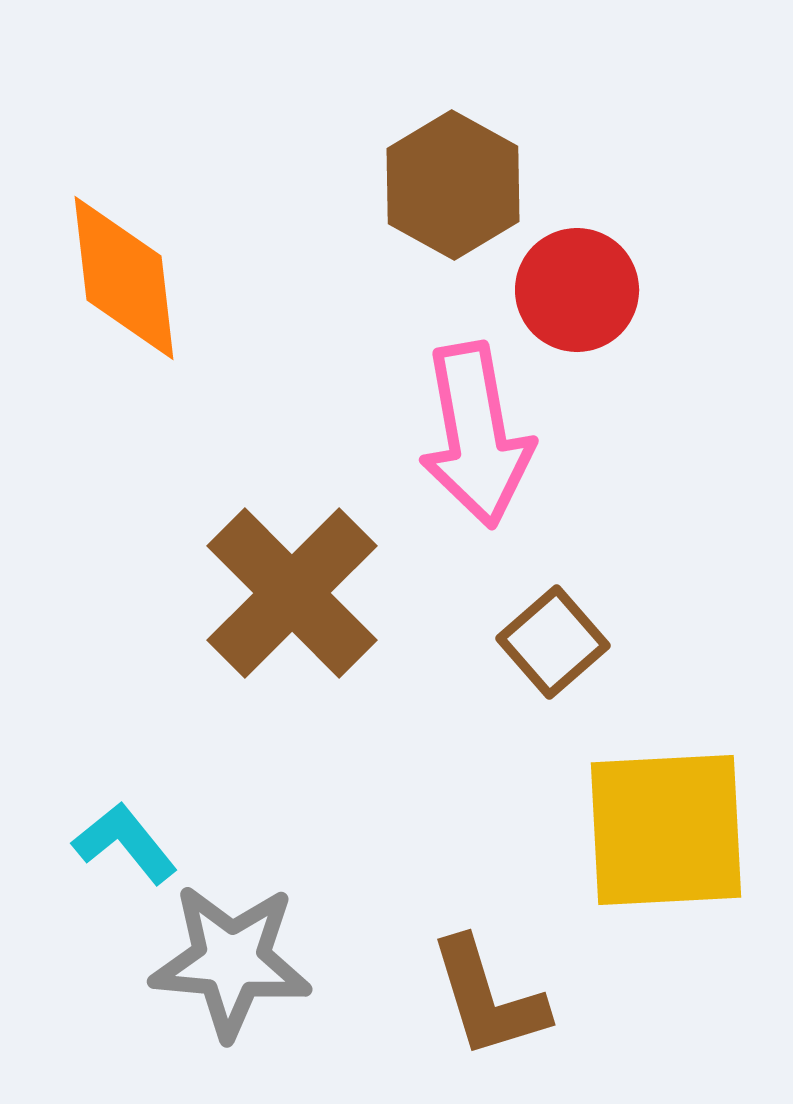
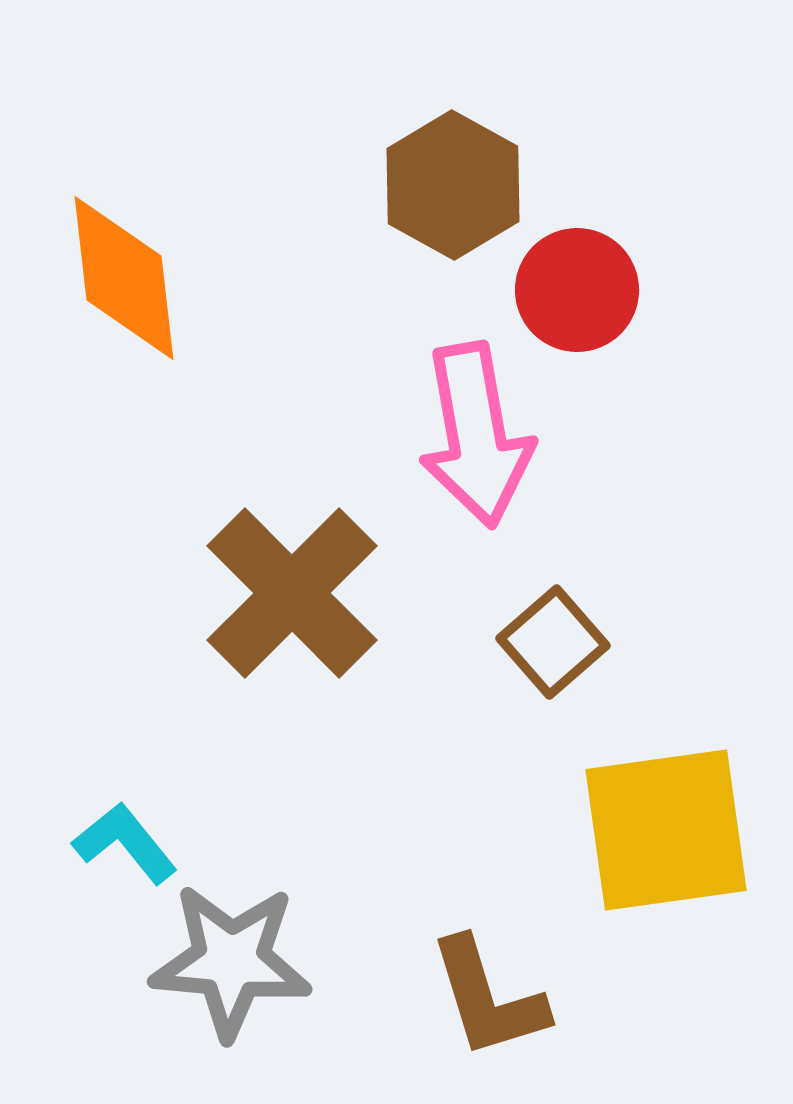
yellow square: rotated 5 degrees counterclockwise
